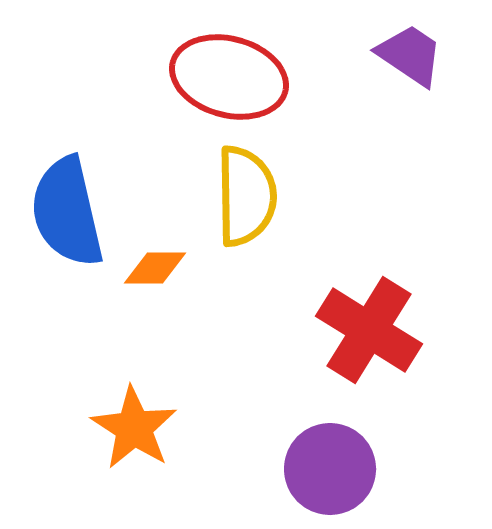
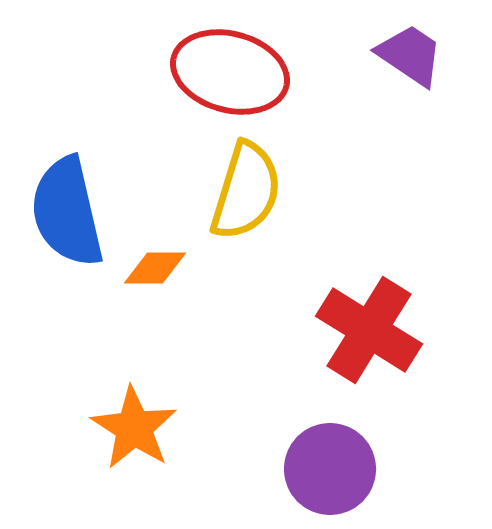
red ellipse: moved 1 px right, 5 px up
yellow semicircle: moved 5 px up; rotated 18 degrees clockwise
